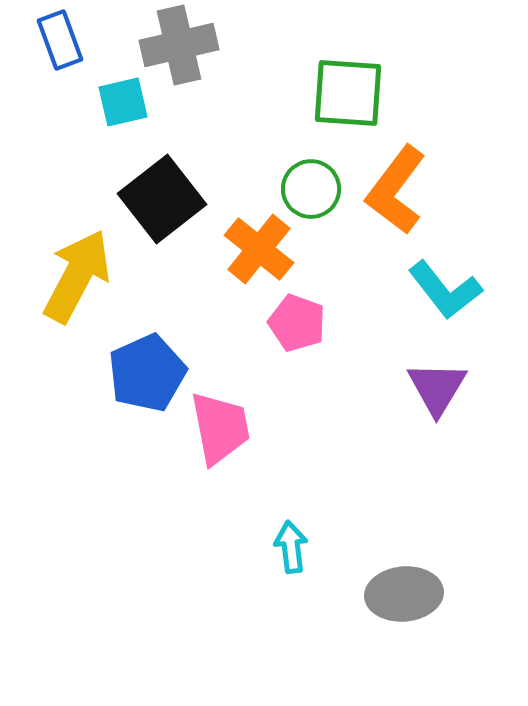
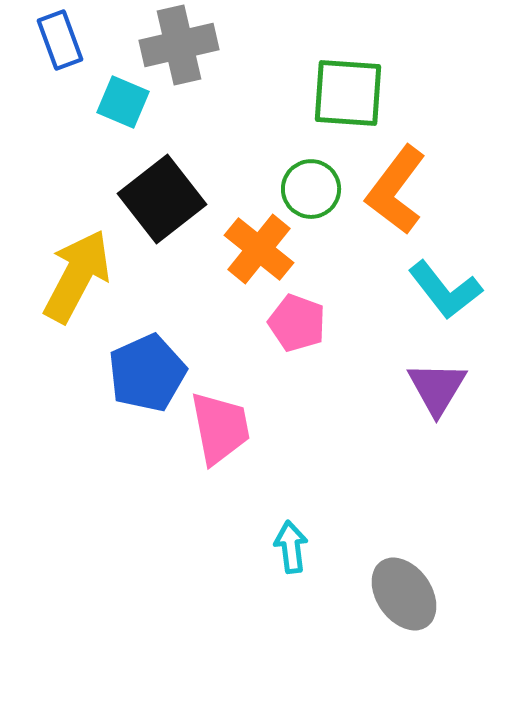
cyan square: rotated 36 degrees clockwise
gray ellipse: rotated 60 degrees clockwise
